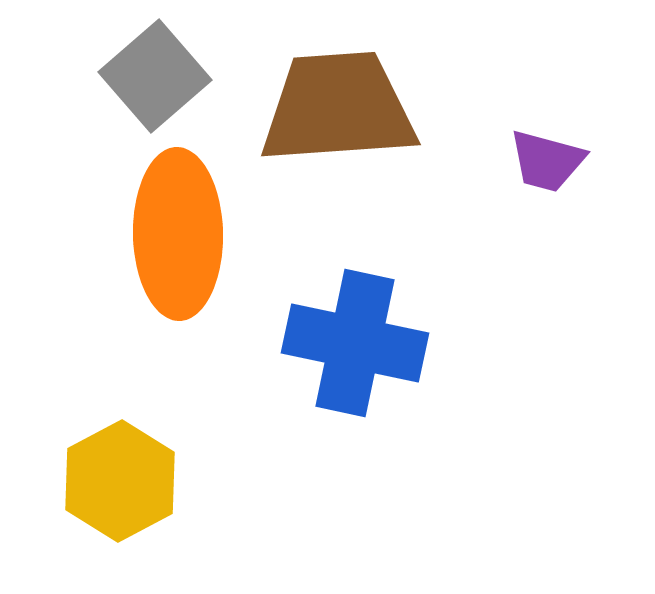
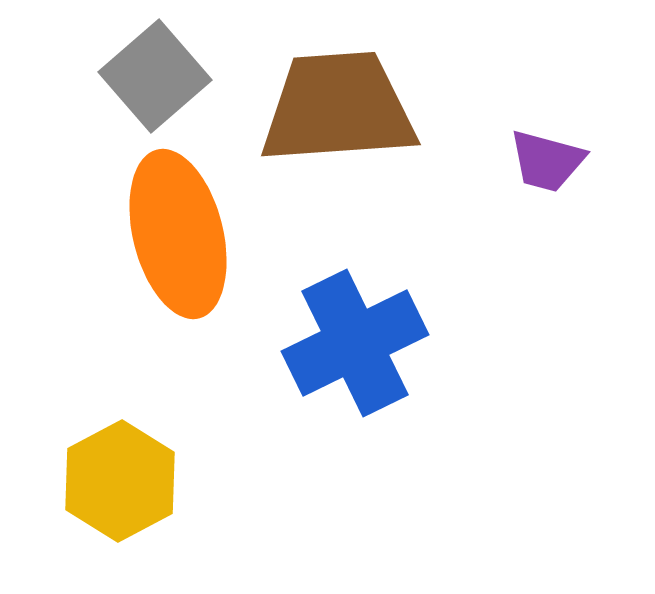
orange ellipse: rotated 13 degrees counterclockwise
blue cross: rotated 38 degrees counterclockwise
